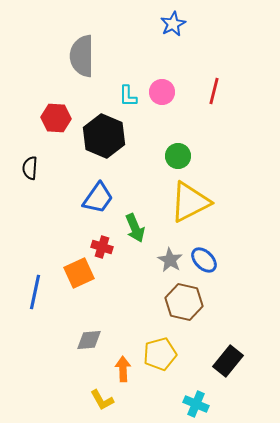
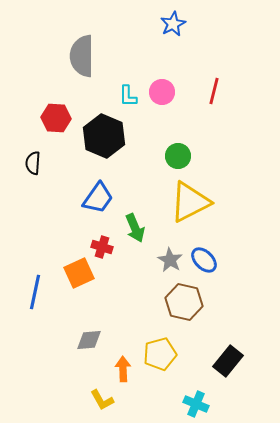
black semicircle: moved 3 px right, 5 px up
